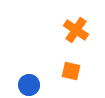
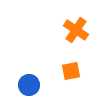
orange square: rotated 24 degrees counterclockwise
